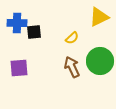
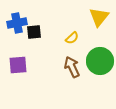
yellow triangle: rotated 25 degrees counterclockwise
blue cross: rotated 12 degrees counterclockwise
purple square: moved 1 px left, 3 px up
